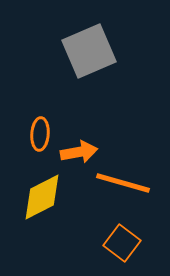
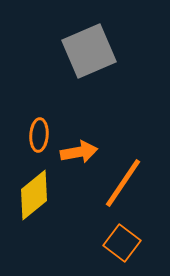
orange ellipse: moved 1 px left, 1 px down
orange line: rotated 72 degrees counterclockwise
yellow diamond: moved 8 px left, 2 px up; rotated 12 degrees counterclockwise
